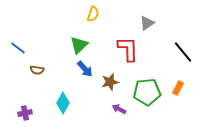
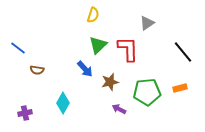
yellow semicircle: moved 1 px down
green triangle: moved 19 px right
orange rectangle: moved 2 px right; rotated 48 degrees clockwise
